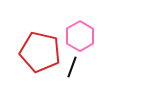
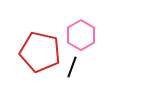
pink hexagon: moved 1 px right, 1 px up
